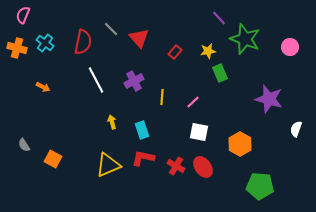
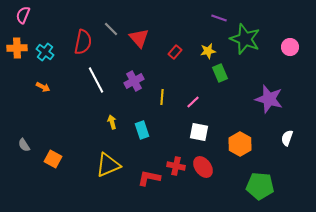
purple line: rotated 28 degrees counterclockwise
cyan cross: moved 9 px down
orange cross: rotated 18 degrees counterclockwise
white semicircle: moved 9 px left, 9 px down
red L-shape: moved 6 px right, 20 px down
red cross: rotated 18 degrees counterclockwise
